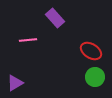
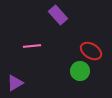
purple rectangle: moved 3 px right, 3 px up
pink line: moved 4 px right, 6 px down
green circle: moved 15 px left, 6 px up
